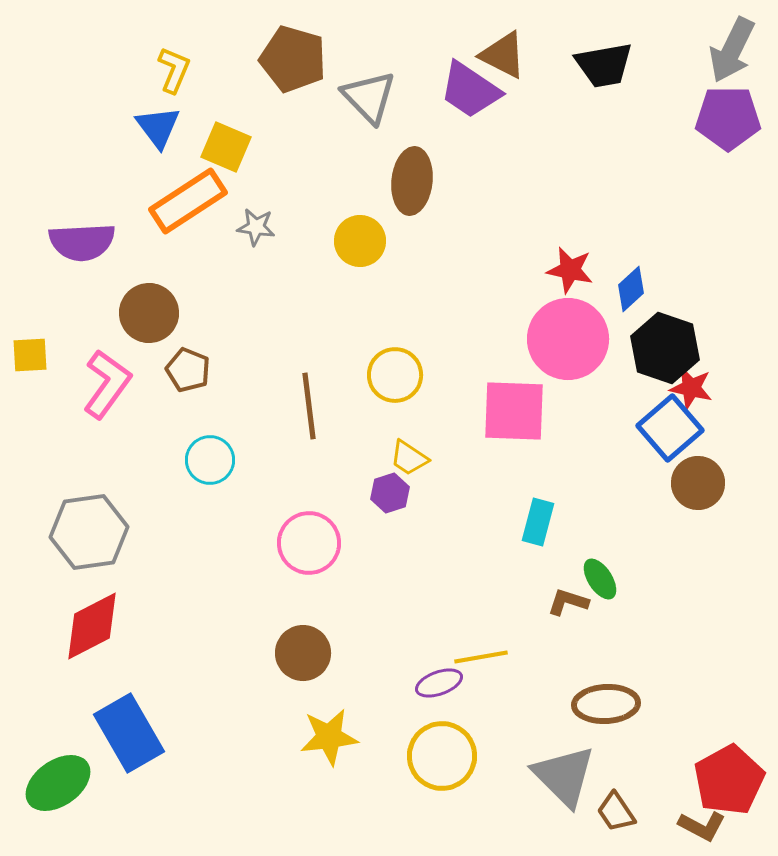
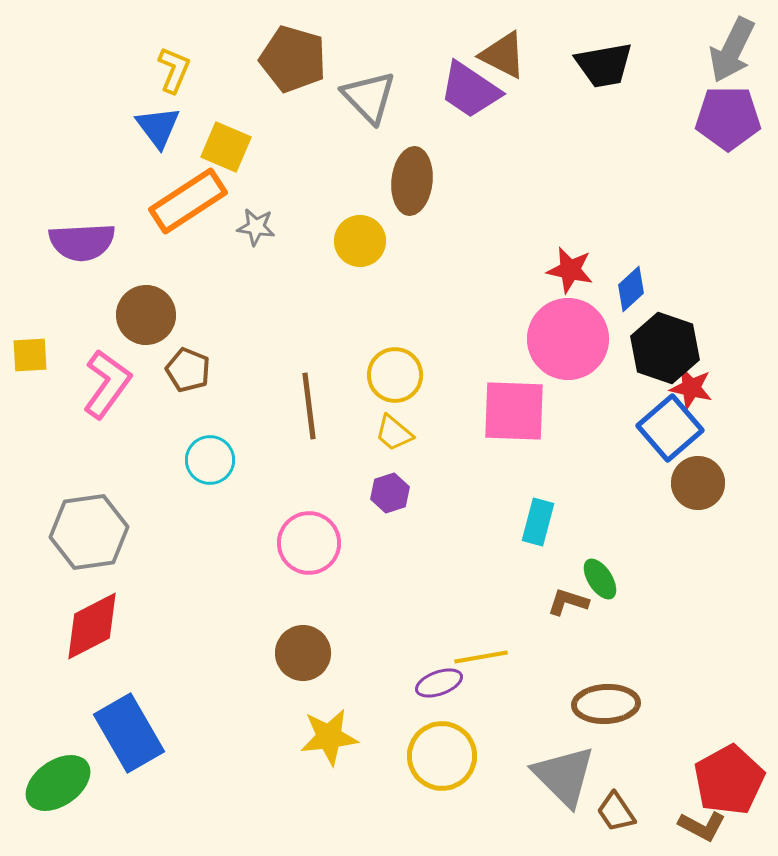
brown circle at (149, 313): moved 3 px left, 2 px down
yellow trapezoid at (409, 458): moved 15 px left, 25 px up; rotated 6 degrees clockwise
